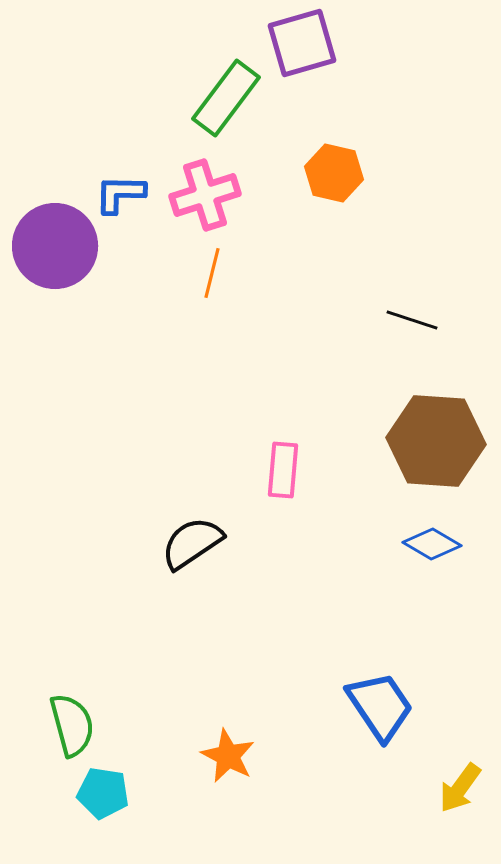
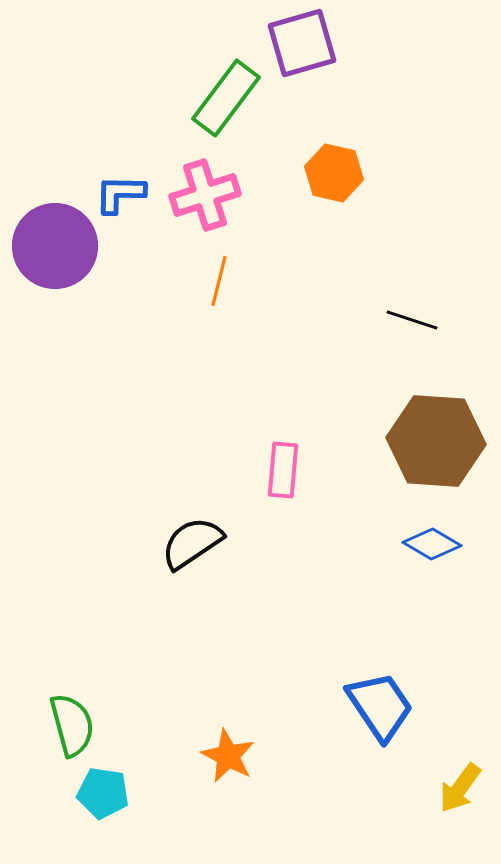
orange line: moved 7 px right, 8 px down
